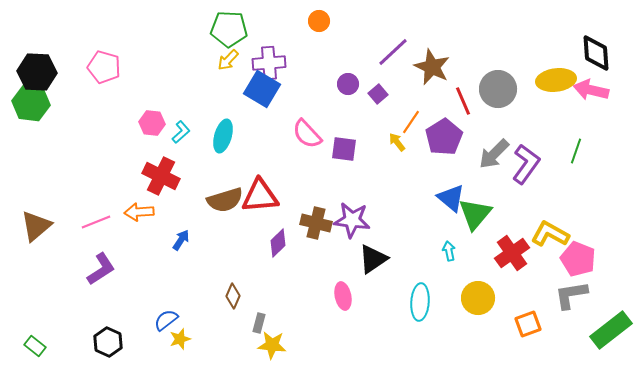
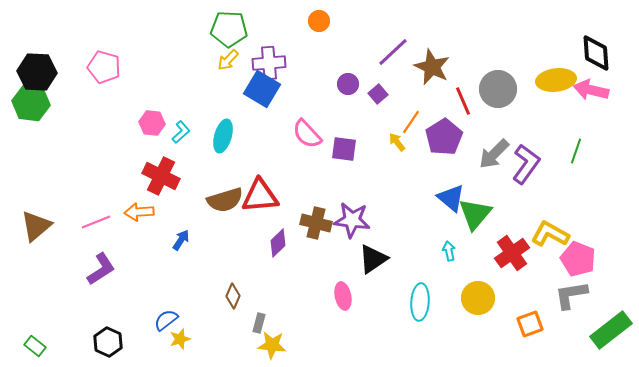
orange square at (528, 324): moved 2 px right
